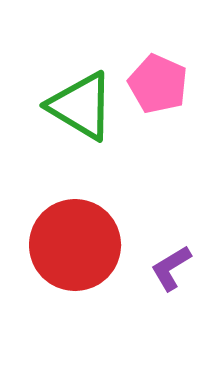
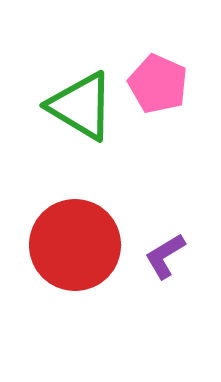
purple L-shape: moved 6 px left, 12 px up
